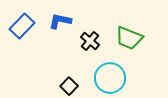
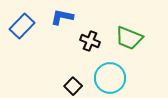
blue L-shape: moved 2 px right, 4 px up
black cross: rotated 18 degrees counterclockwise
black square: moved 4 px right
